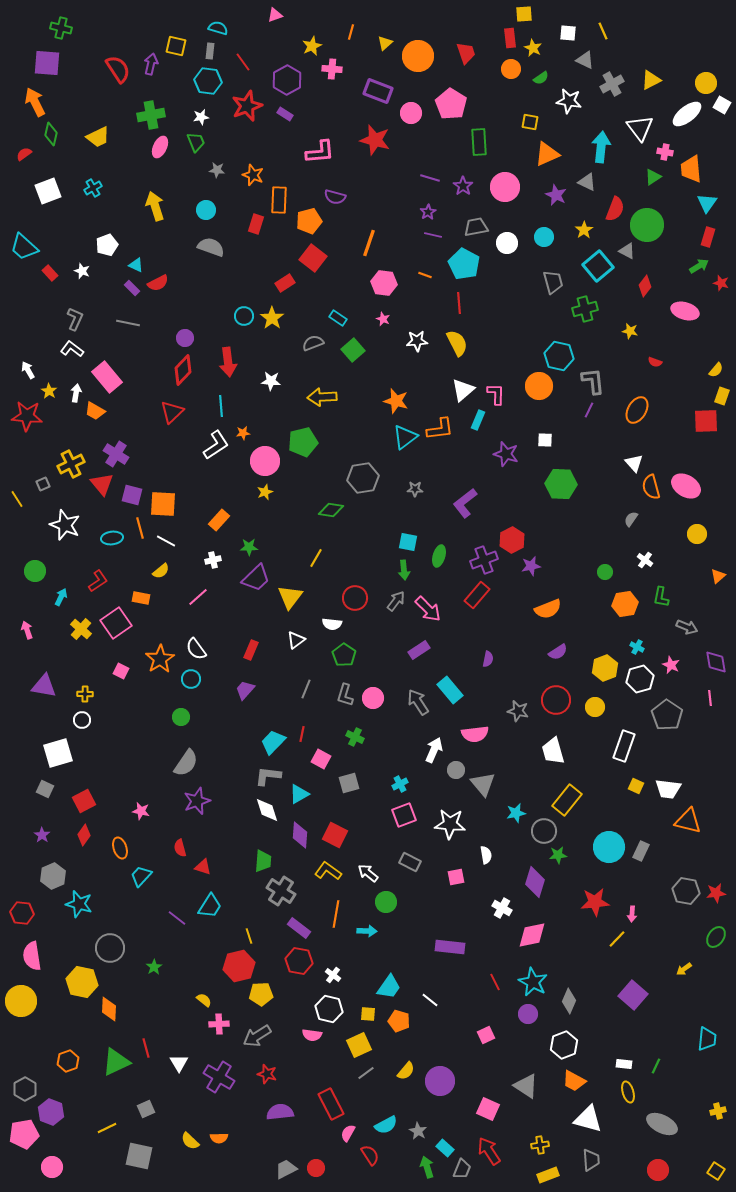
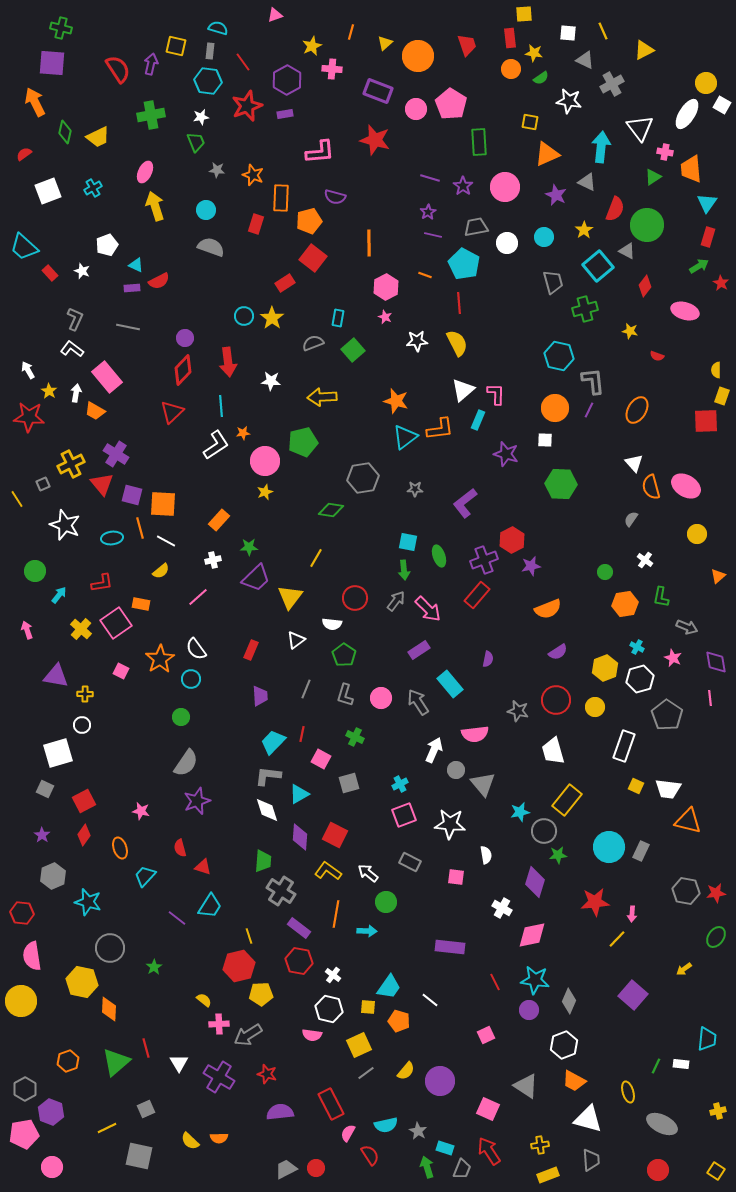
yellow star at (533, 48): moved 1 px right, 5 px down; rotated 18 degrees counterclockwise
red trapezoid at (466, 53): moved 1 px right, 8 px up
purple square at (47, 63): moved 5 px right
yellow triangle at (651, 80): moved 7 px left, 30 px up
pink circle at (411, 113): moved 5 px right, 4 px up
purple rectangle at (285, 114): rotated 42 degrees counterclockwise
white ellipse at (687, 114): rotated 20 degrees counterclockwise
green diamond at (51, 134): moved 14 px right, 2 px up
pink ellipse at (160, 147): moved 15 px left, 25 px down
orange rectangle at (279, 200): moved 2 px right, 2 px up
orange line at (369, 243): rotated 20 degrees counterclockwise
red semicircle at (158, 283): moved 1 px right, 2 px up
pink hexagon at (384, 283): moved 2 px right, 4 px down; rotated 25 degrees clockwise
red star at (721, 283): rotated 14 degrees clockwise
purple rectangle at (132, 288): rotated 49 degrees counterclockwise
cyan rectangle at (338, 318): rotated 66 degrees clockwise
pink star at (383, 319): moved 2 px right, 2 px up
gray line at (128, 323): moved 4 px down
red semicircle at (655, 362): moved 2 px right, 6 px up
yellow semicircle at (716, 370): rotated 140 degrees clockwise
orange circle at (539, 386): moved 16 px right, 22 px down
red star at (27, 416): moved 2 px right, 1 px down
green ellipse at (439, 556): rotated 35 degrees counterclockwise
red L-shape at (98, 581): moved 4 px right, 2 px down; rotated 25 degrees clockwise
cyan arrow at (61, 597): moved 2 px left, 2 px up; rotated 12 degrees clockwise
orange rectangle at (141, 598): moved 6 px down
pink star at (671, 665): moved 2 px right, 7 px up
purple triangle at (44, 686): moved 12 px right, 10 px up
purple trapezoid at (245, 690): moved 15 px right, 6 px down; rotated 135 degrees clockwise
cyan rectangle at (450, 690): moved 6 px up
pink circle at (373, 698): moved 8 px right
white circle at (82, 720): moved 5 px down
cyan star at (516, 813): moved 4 px right, 1 px up
purple diamond at (300, 835): moved 2 px down
cyan trapezoid at (141, 876): moved 4 px right
pink square at (456, 877): rotated 18 degrees clockwise
cyan star at (79, 904): moved 9 px right, 2 px up
cyan star at (533, 982): moved 2 px right, 2 px up; rotated 20 degrees counterclockwise
yellow square at (368, 1014): moved 7 px up
purple circle at (528, 1014): moved 1 px right, 4 px up
gray arrow at (257, 1036): moved 9 px left, 1 px up
green triangle at (116, 1062): rotated 16 degrees counterclockwise
white rectangle at (624, 1064): moved 57 px right
cyan semicircle at (386, 1125): rotated 15 degrees clockwise
cyan rectangle at (445, 1148): rotated 24 degrees counterclockwise
